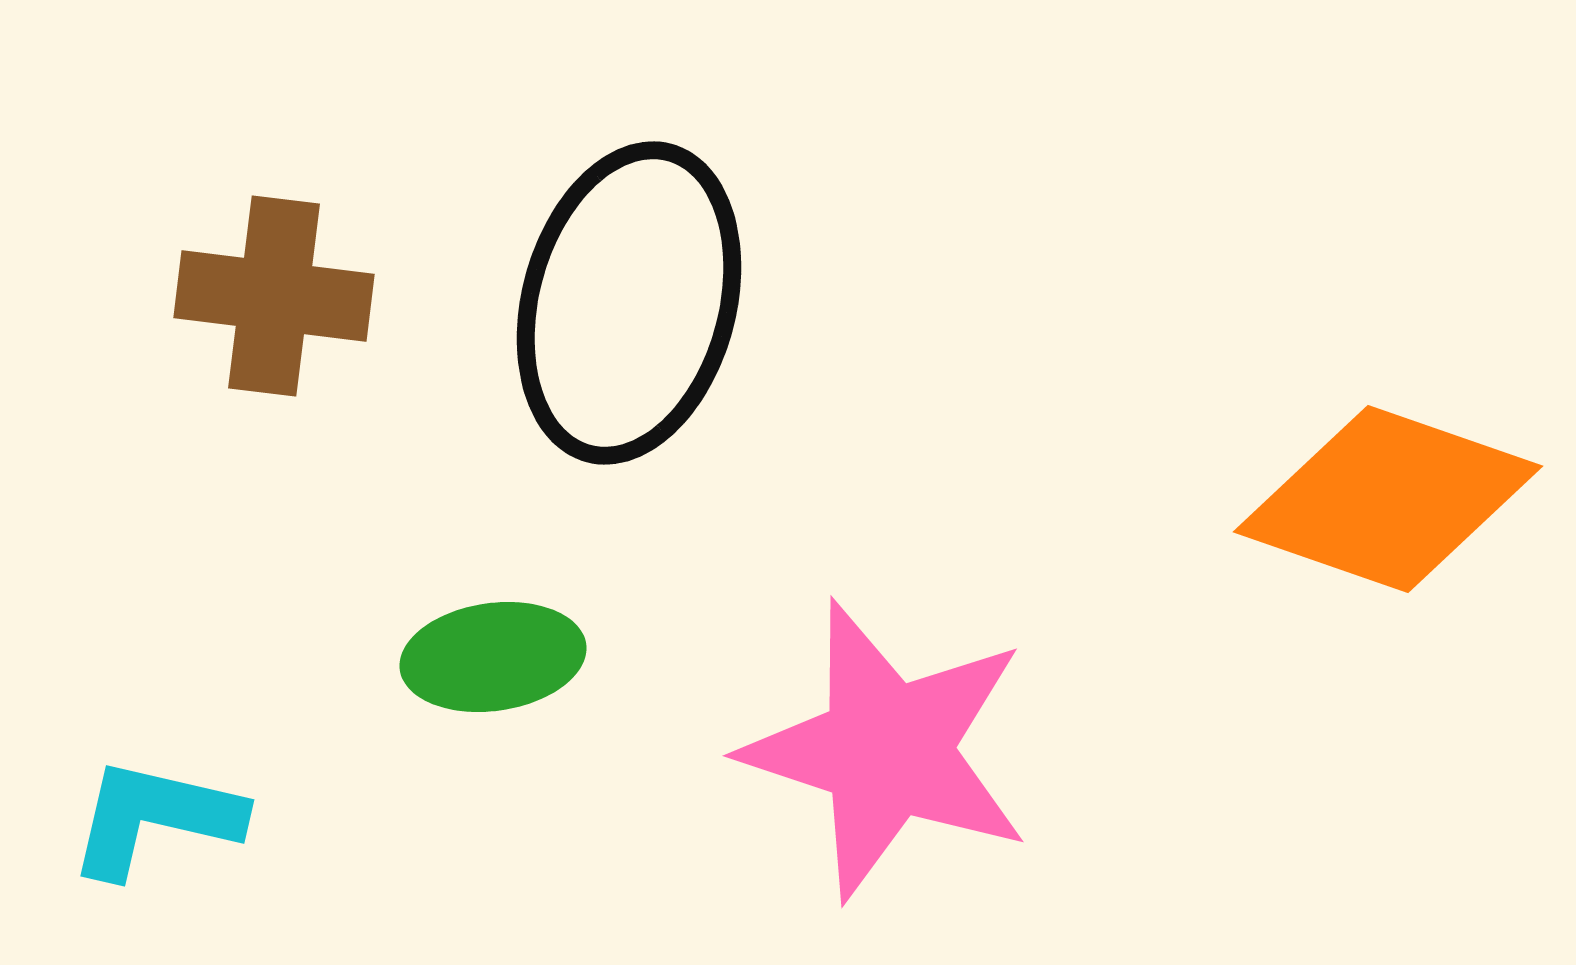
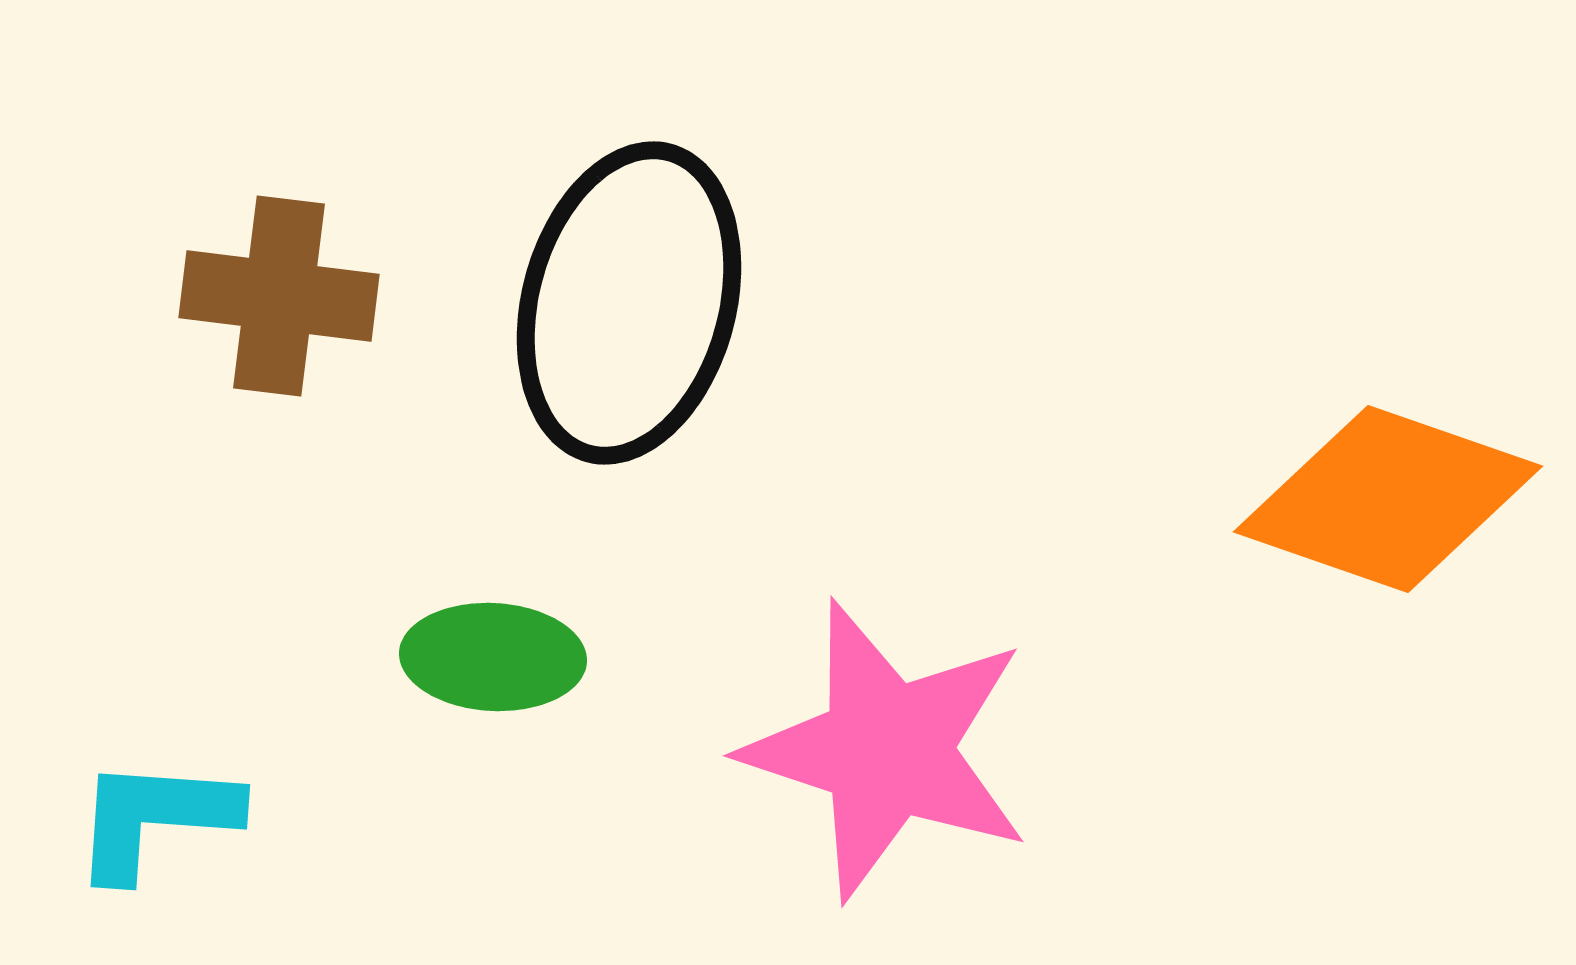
brown cross: moved 5 px right
green ellipse: rotated 11 degrees clockwise
cyan L-shape: rotated 9 degrees counterclockwise
